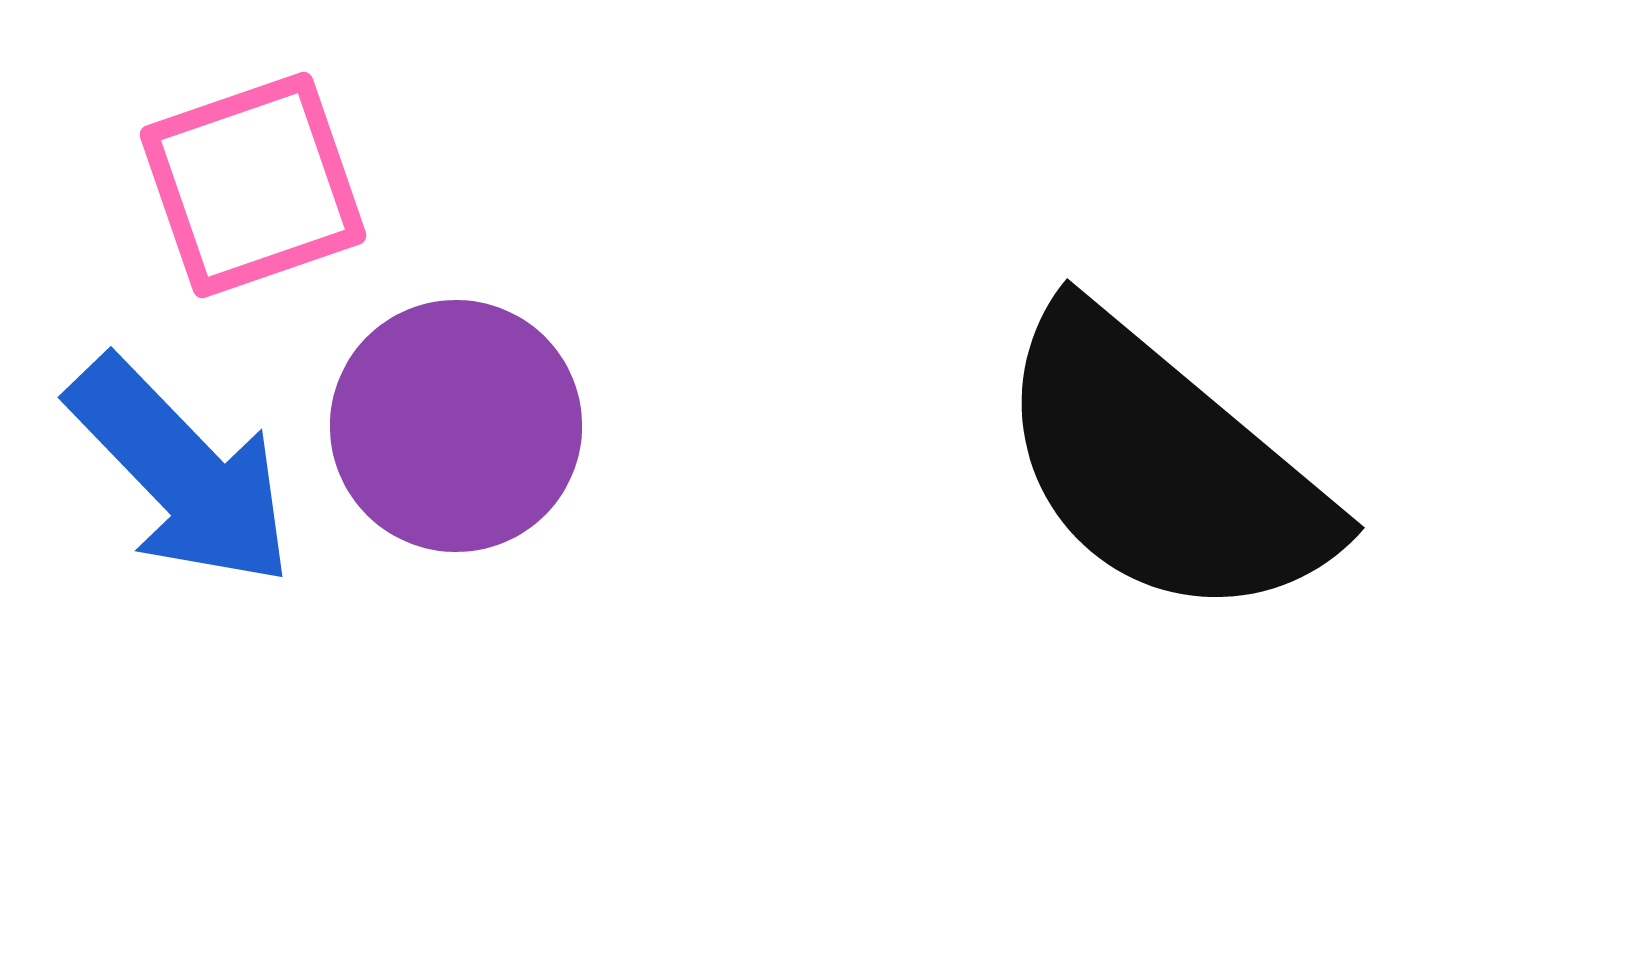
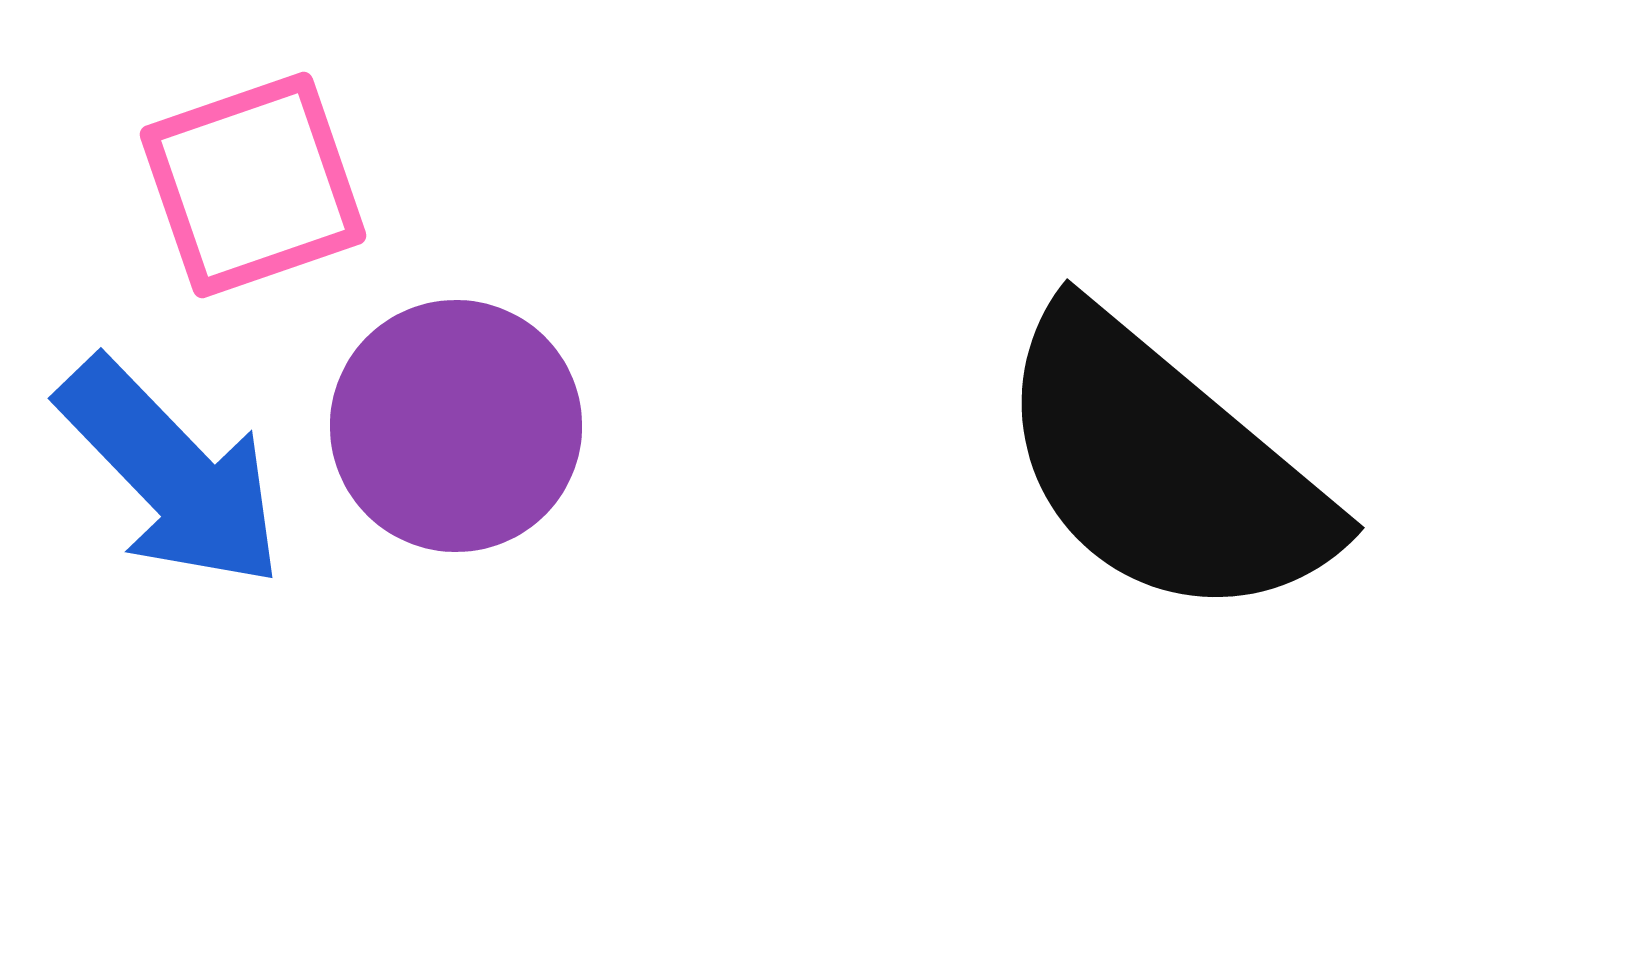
blue arrow: moved 10 px left, 1 px down
